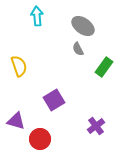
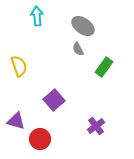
purple square: rotated 10 degrees counterclockwise
